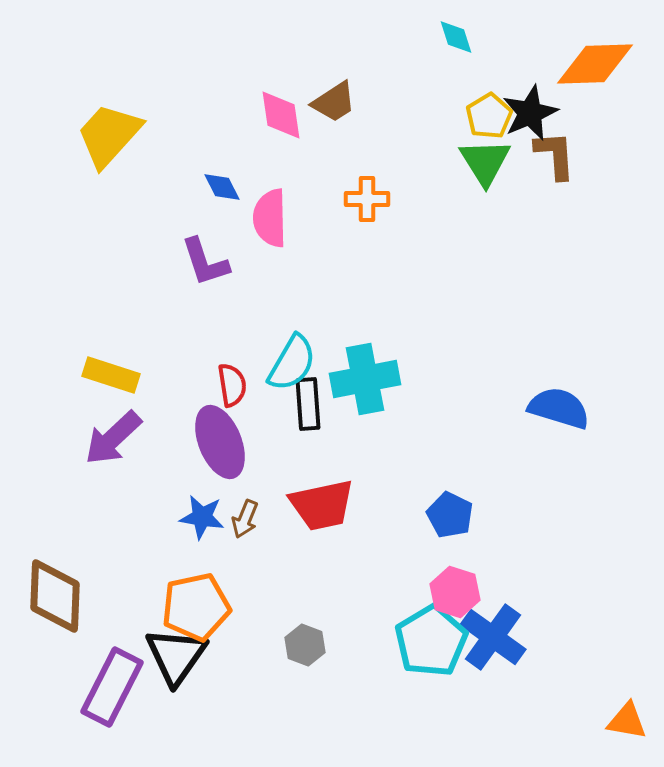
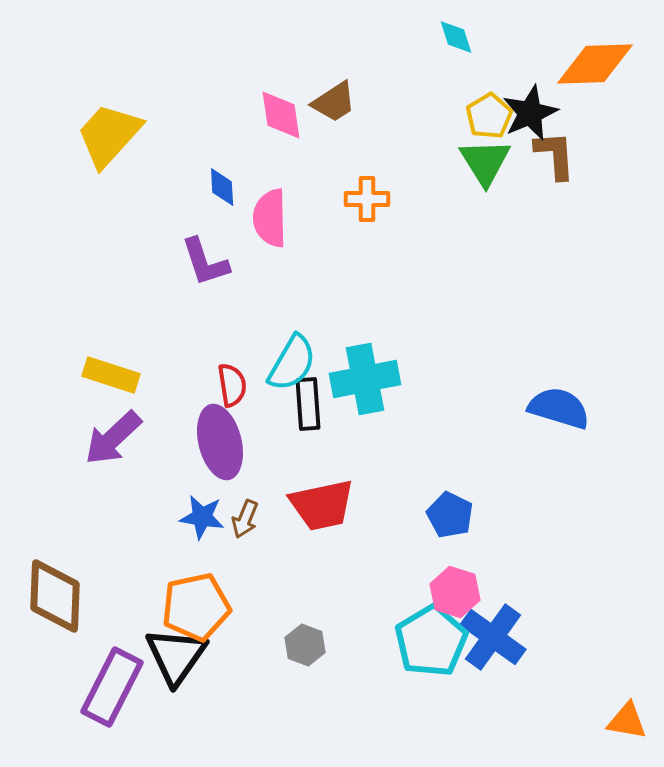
blue diamond: rotated 24 degrees clockwise
purple ellipse: rotated 8 degrees clockwise
